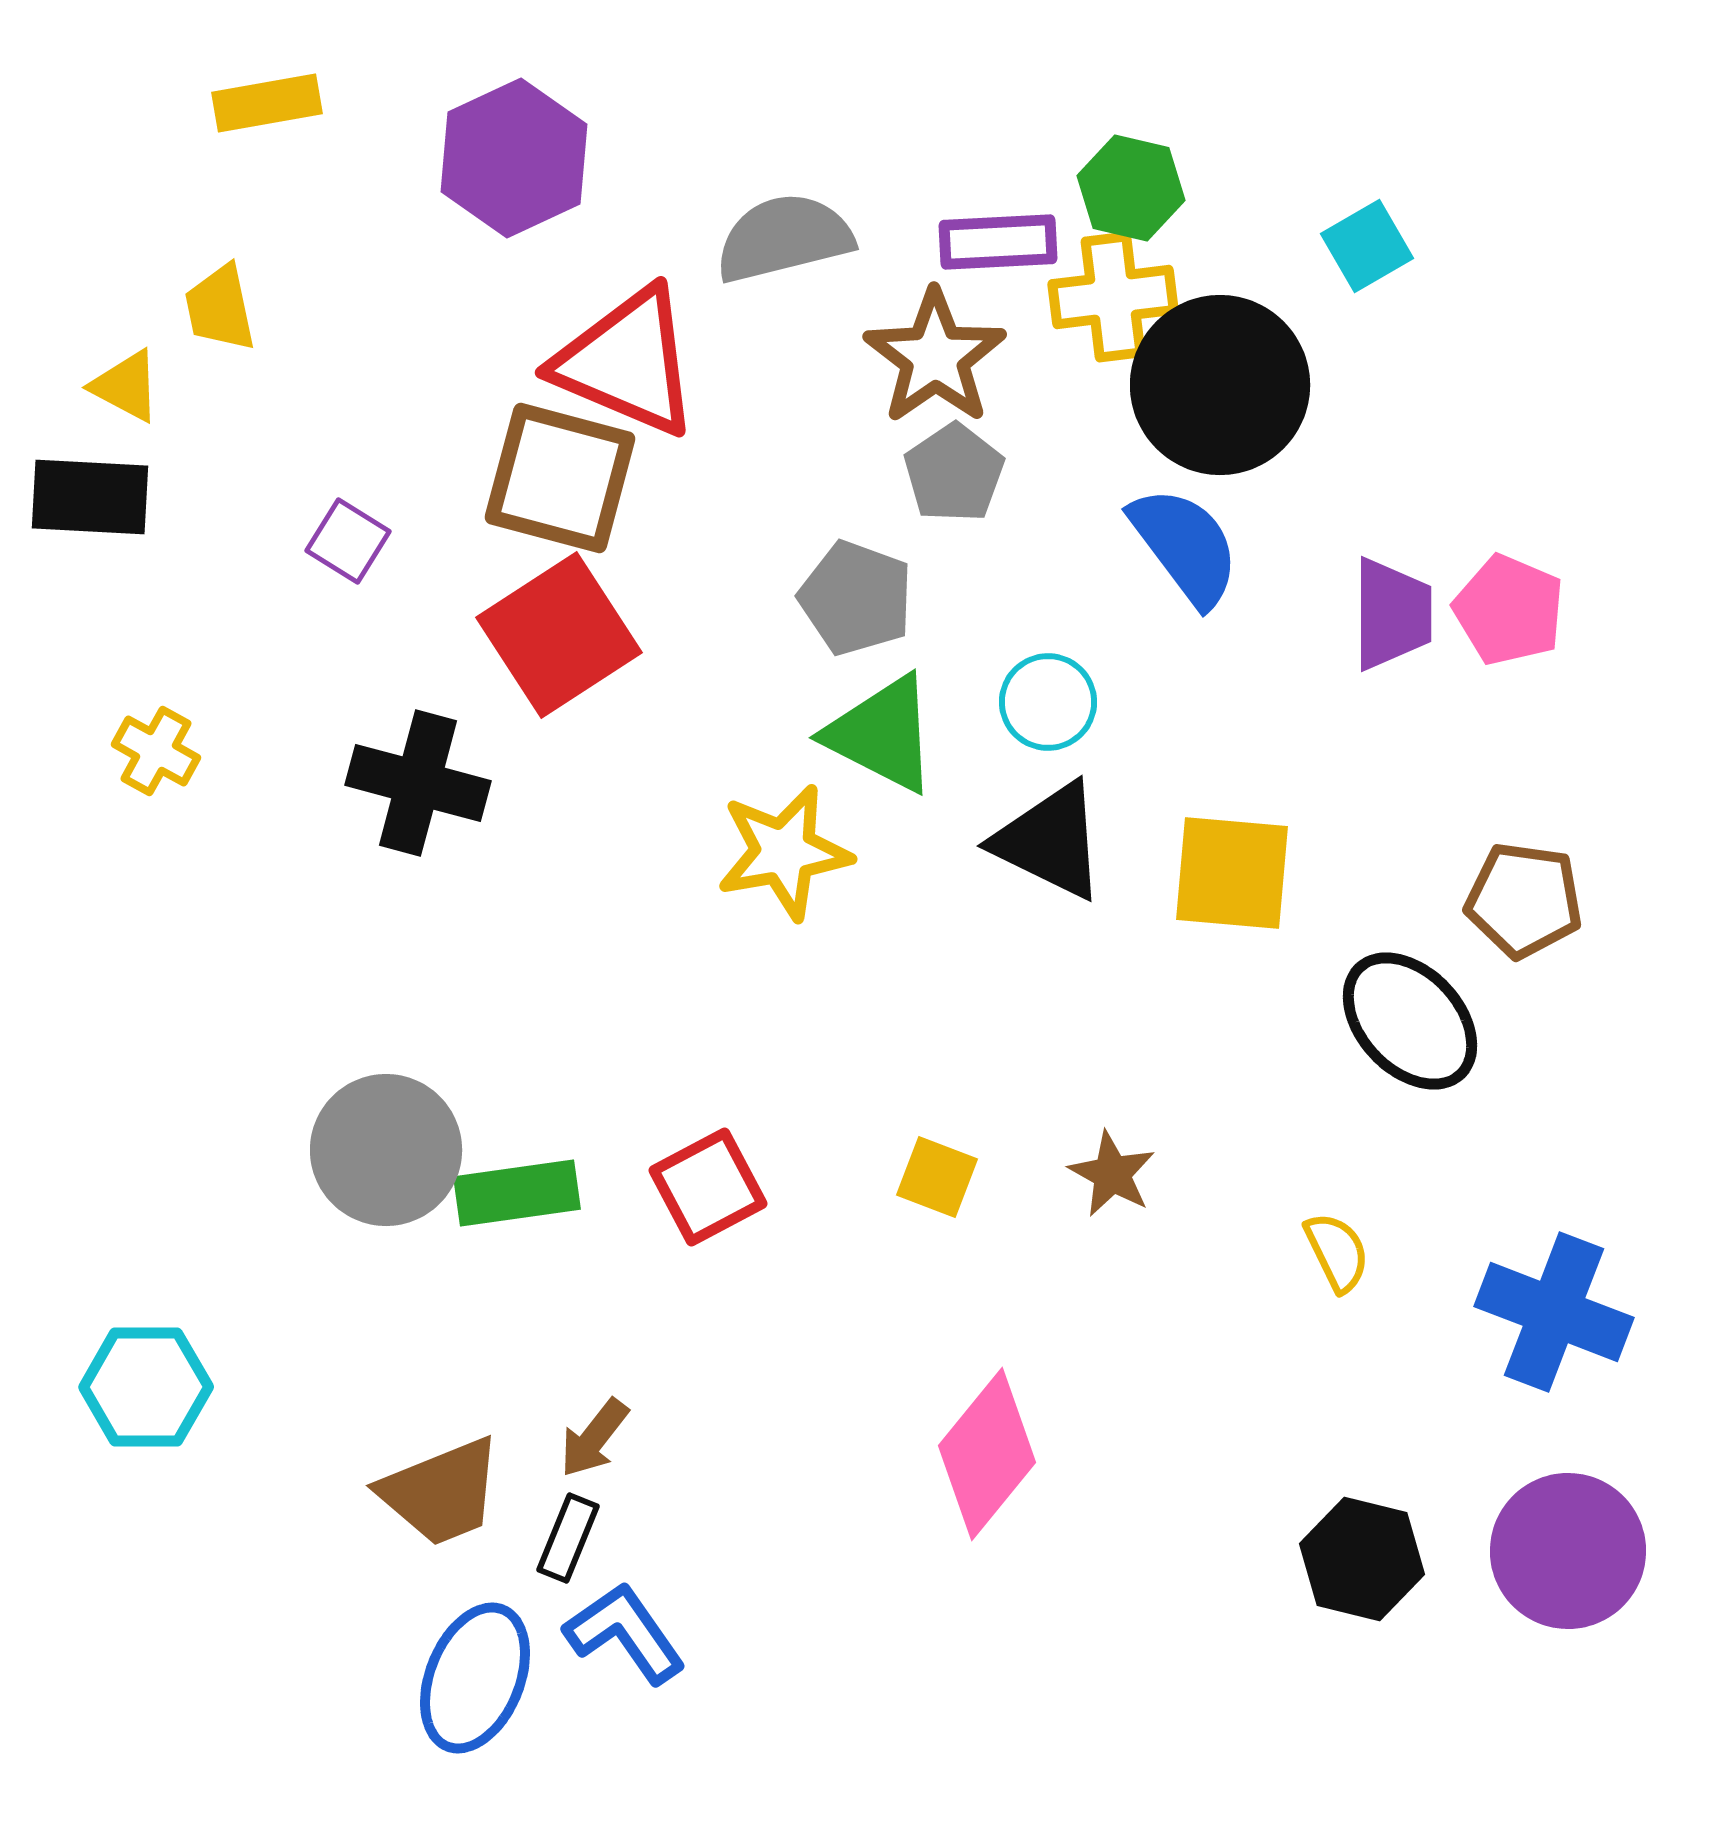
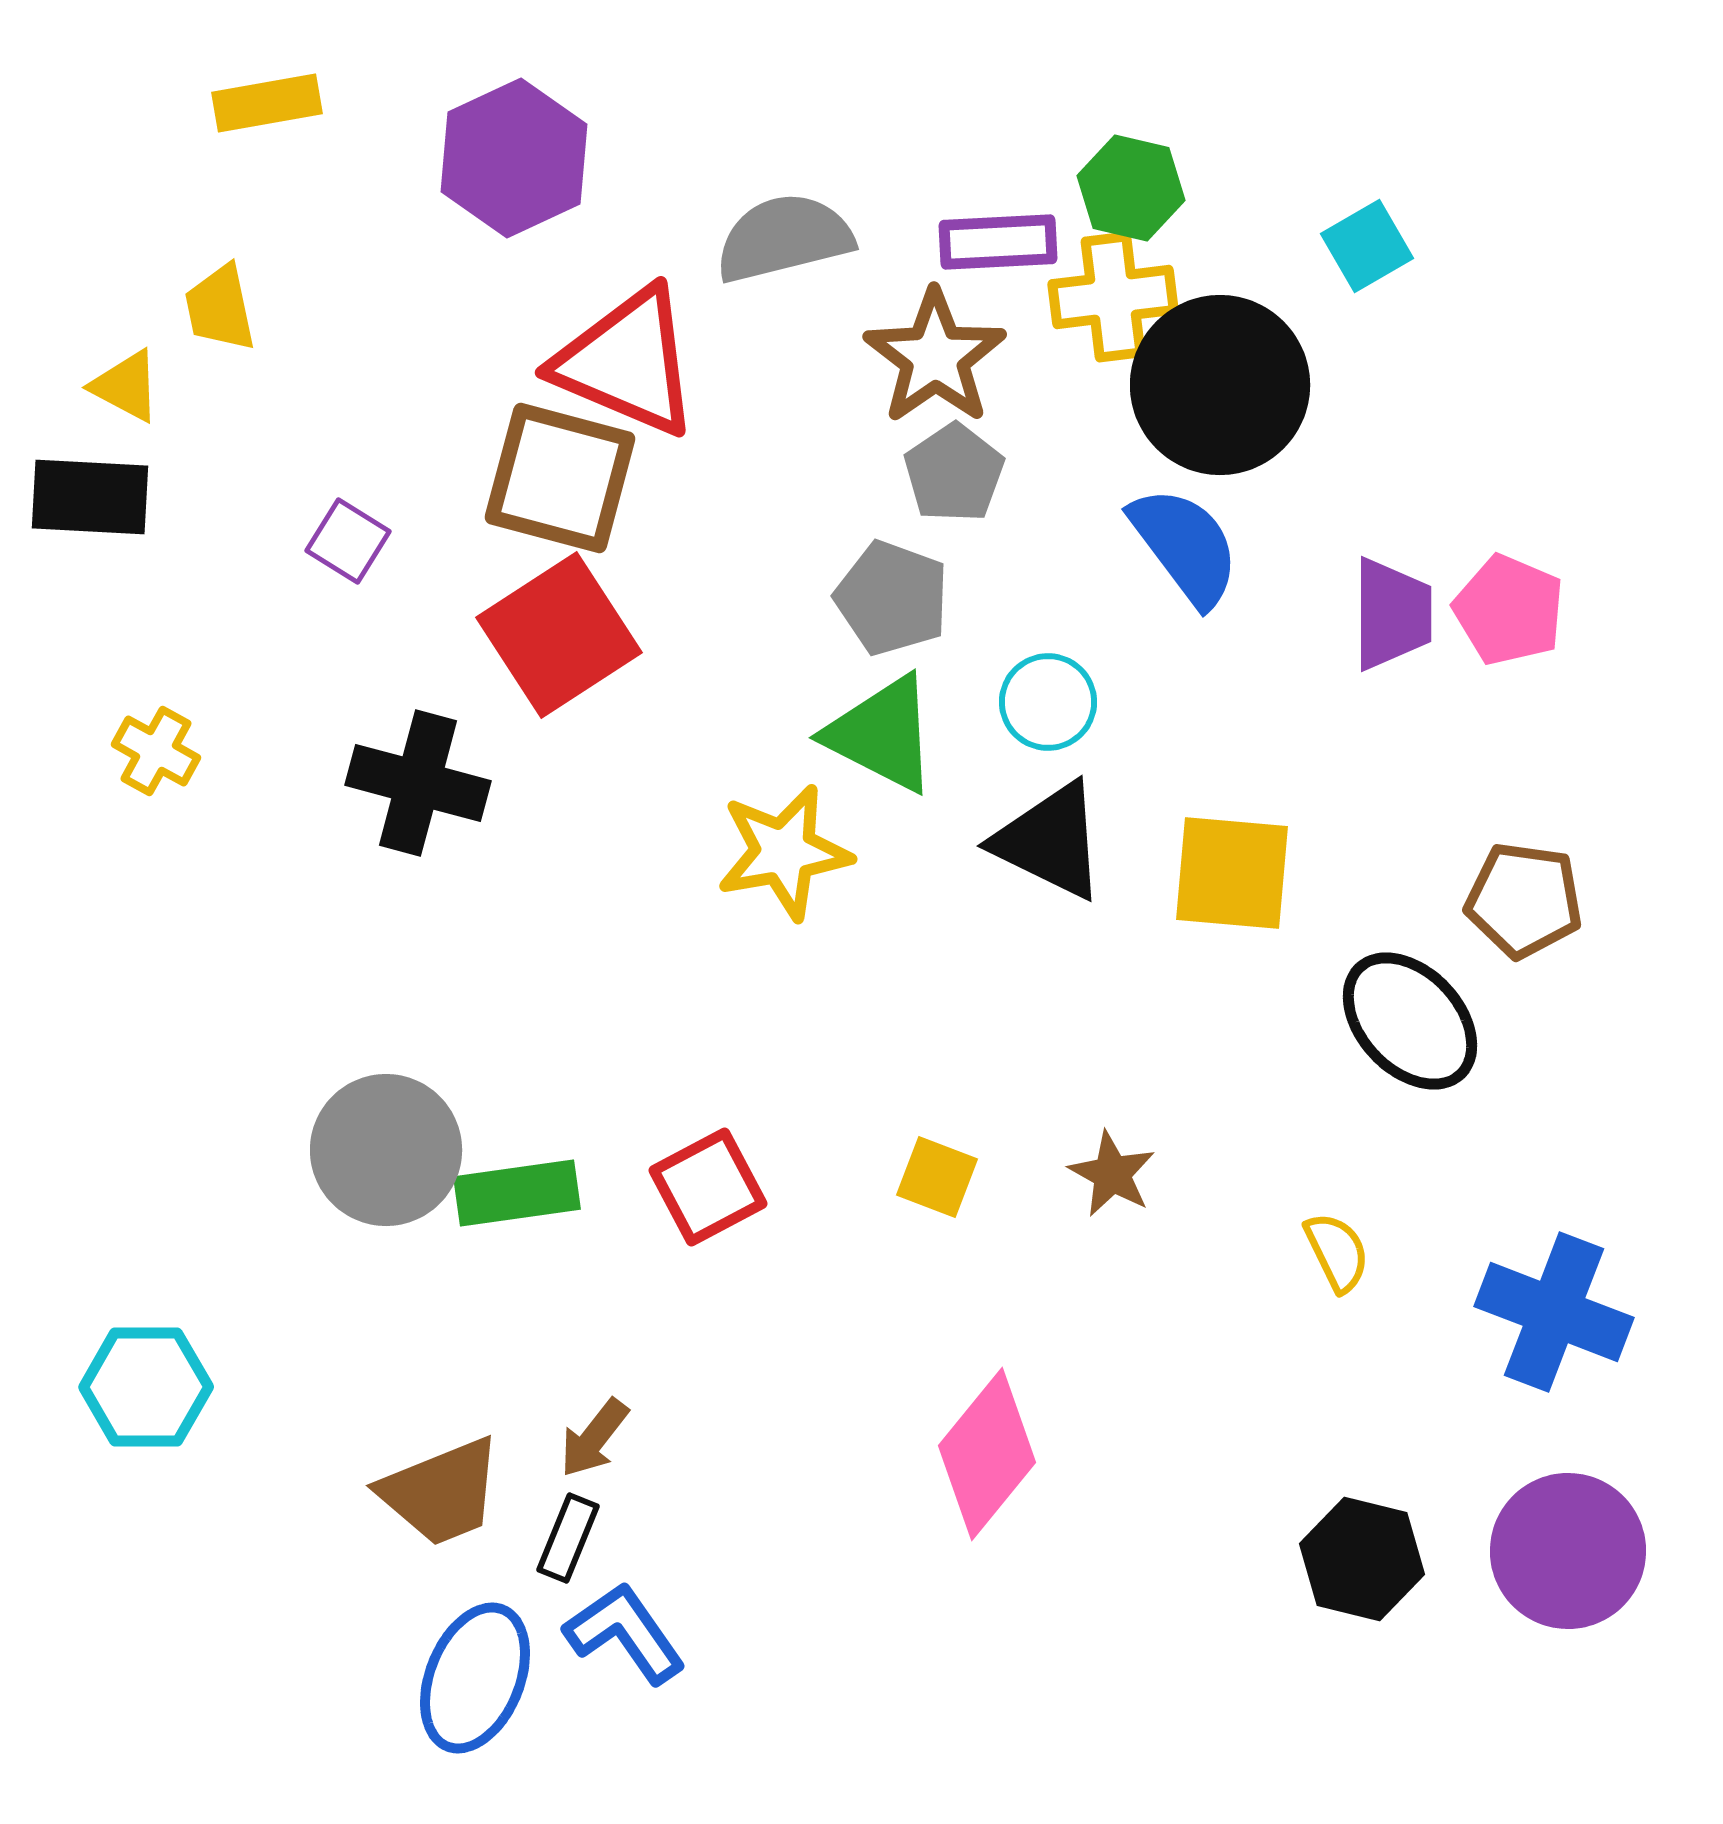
gray pentagon at (856, 598): moved 36 px right
